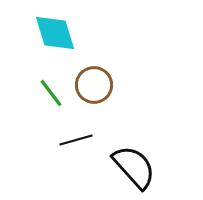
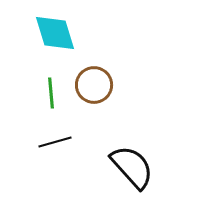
green line: rotated 32 degrees clockwise
black line: moved 21 px left, 2 px down
black semicircle: moved 2 px left
